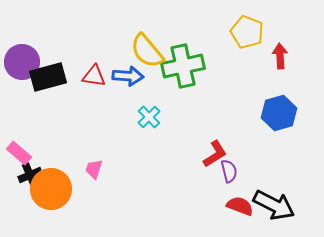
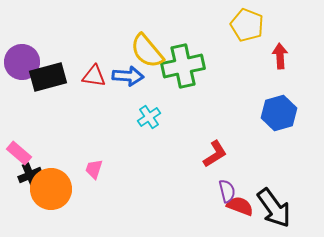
yellow pentagon: moved 7 px up
cyan cross: rotated 10 degrees clockwise
purple semicircle: moved 2 px left, 20 px down
black arrow: moved 3 px down; rotated 27 degrees clockwise
